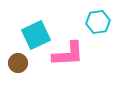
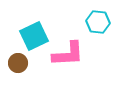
cyan hexagon: rotated 15 degrees clockwise
cyan square: moved 2 px left, 1 px down
